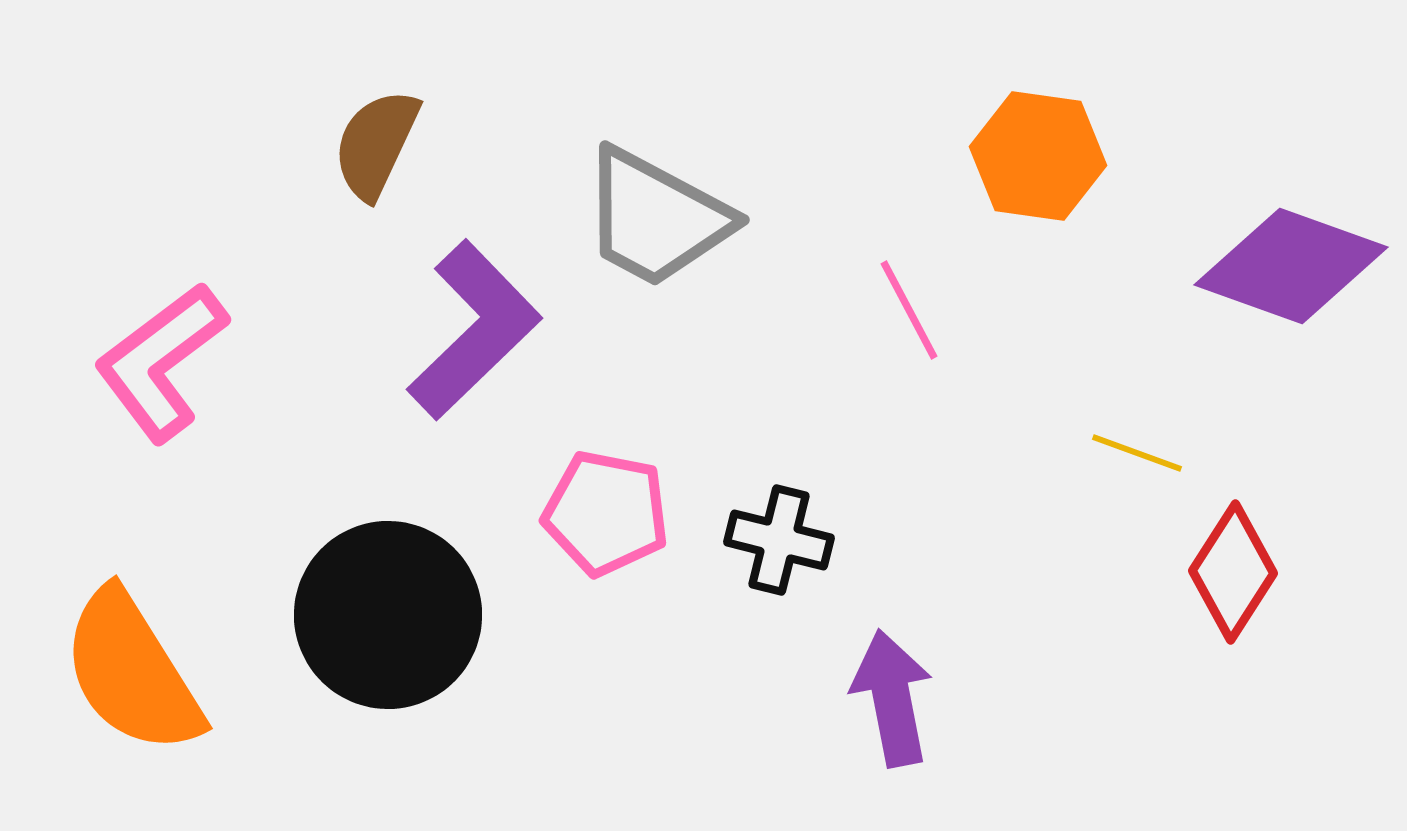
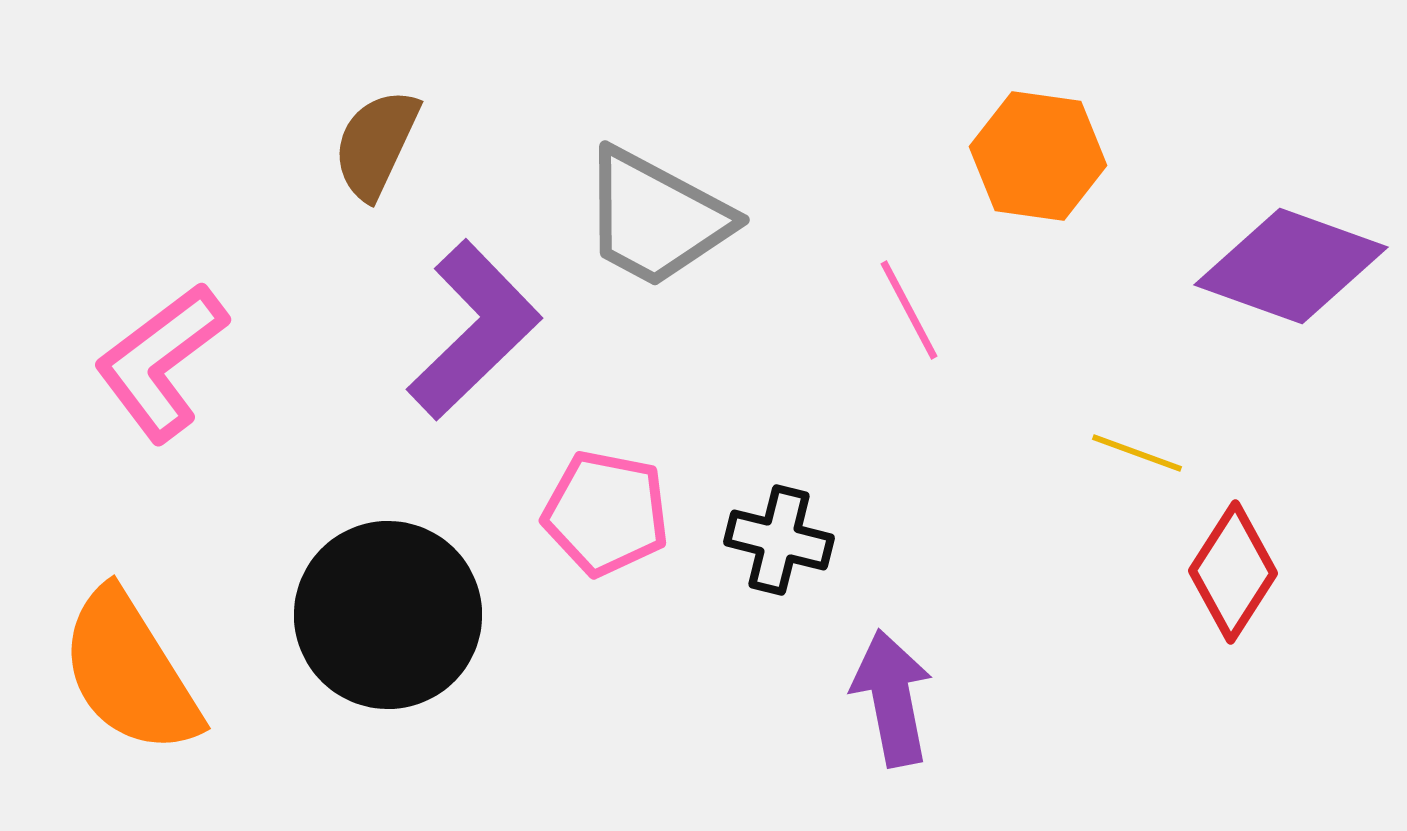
orange semicircle: moved 2 px left
